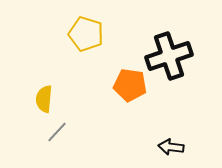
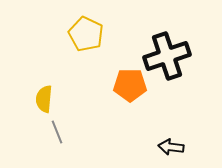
yellow pentagon: rotated 8 degrees clockwise
black cross: moved 2 px left
orange pentagon: rotated 8 degrees counterclockwise
gray line: rotated 65 degrees counterclockwise
